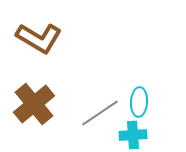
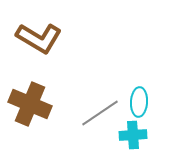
brown cross: moved 4 px left; rotated 27 degrees counterclockwise
